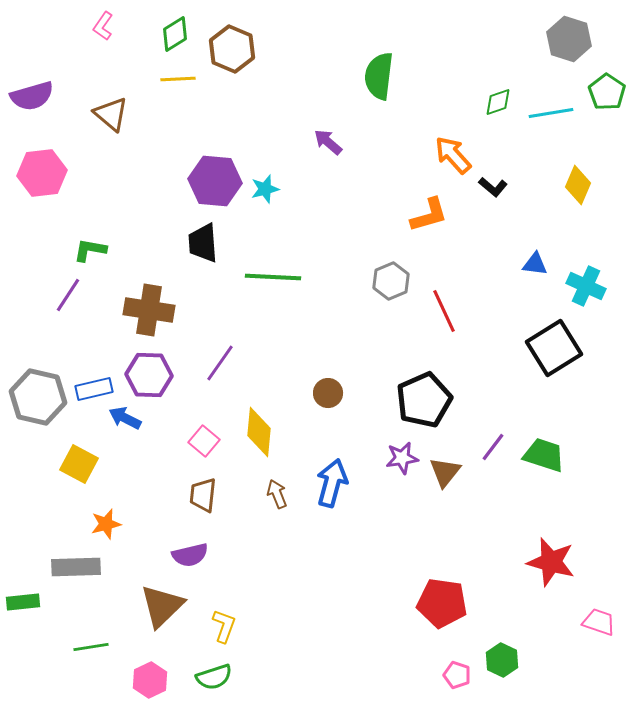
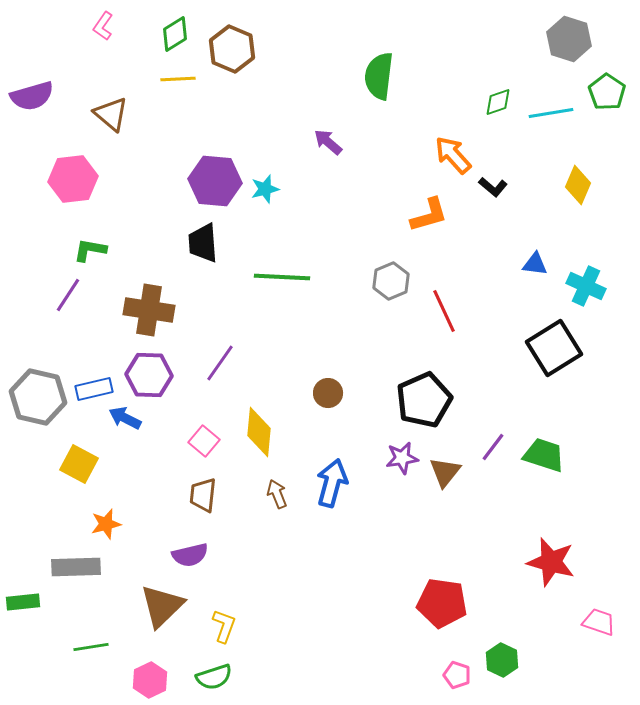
pink hexagon at (42, 173): moved 31 px right, 6 px down
green line at (273, 277): moved 9 px right
